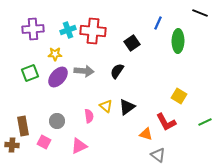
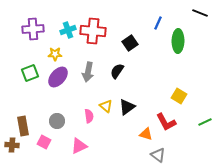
black square: moved 2 px left
gray arrow: moved 4 px right, 1 px down; rotated 96 degrees clockwise
